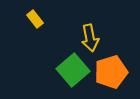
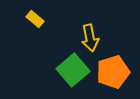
yellow rectangle: rotated 12 degrees counterclockwise
orange pentagon: moved 2 px right
